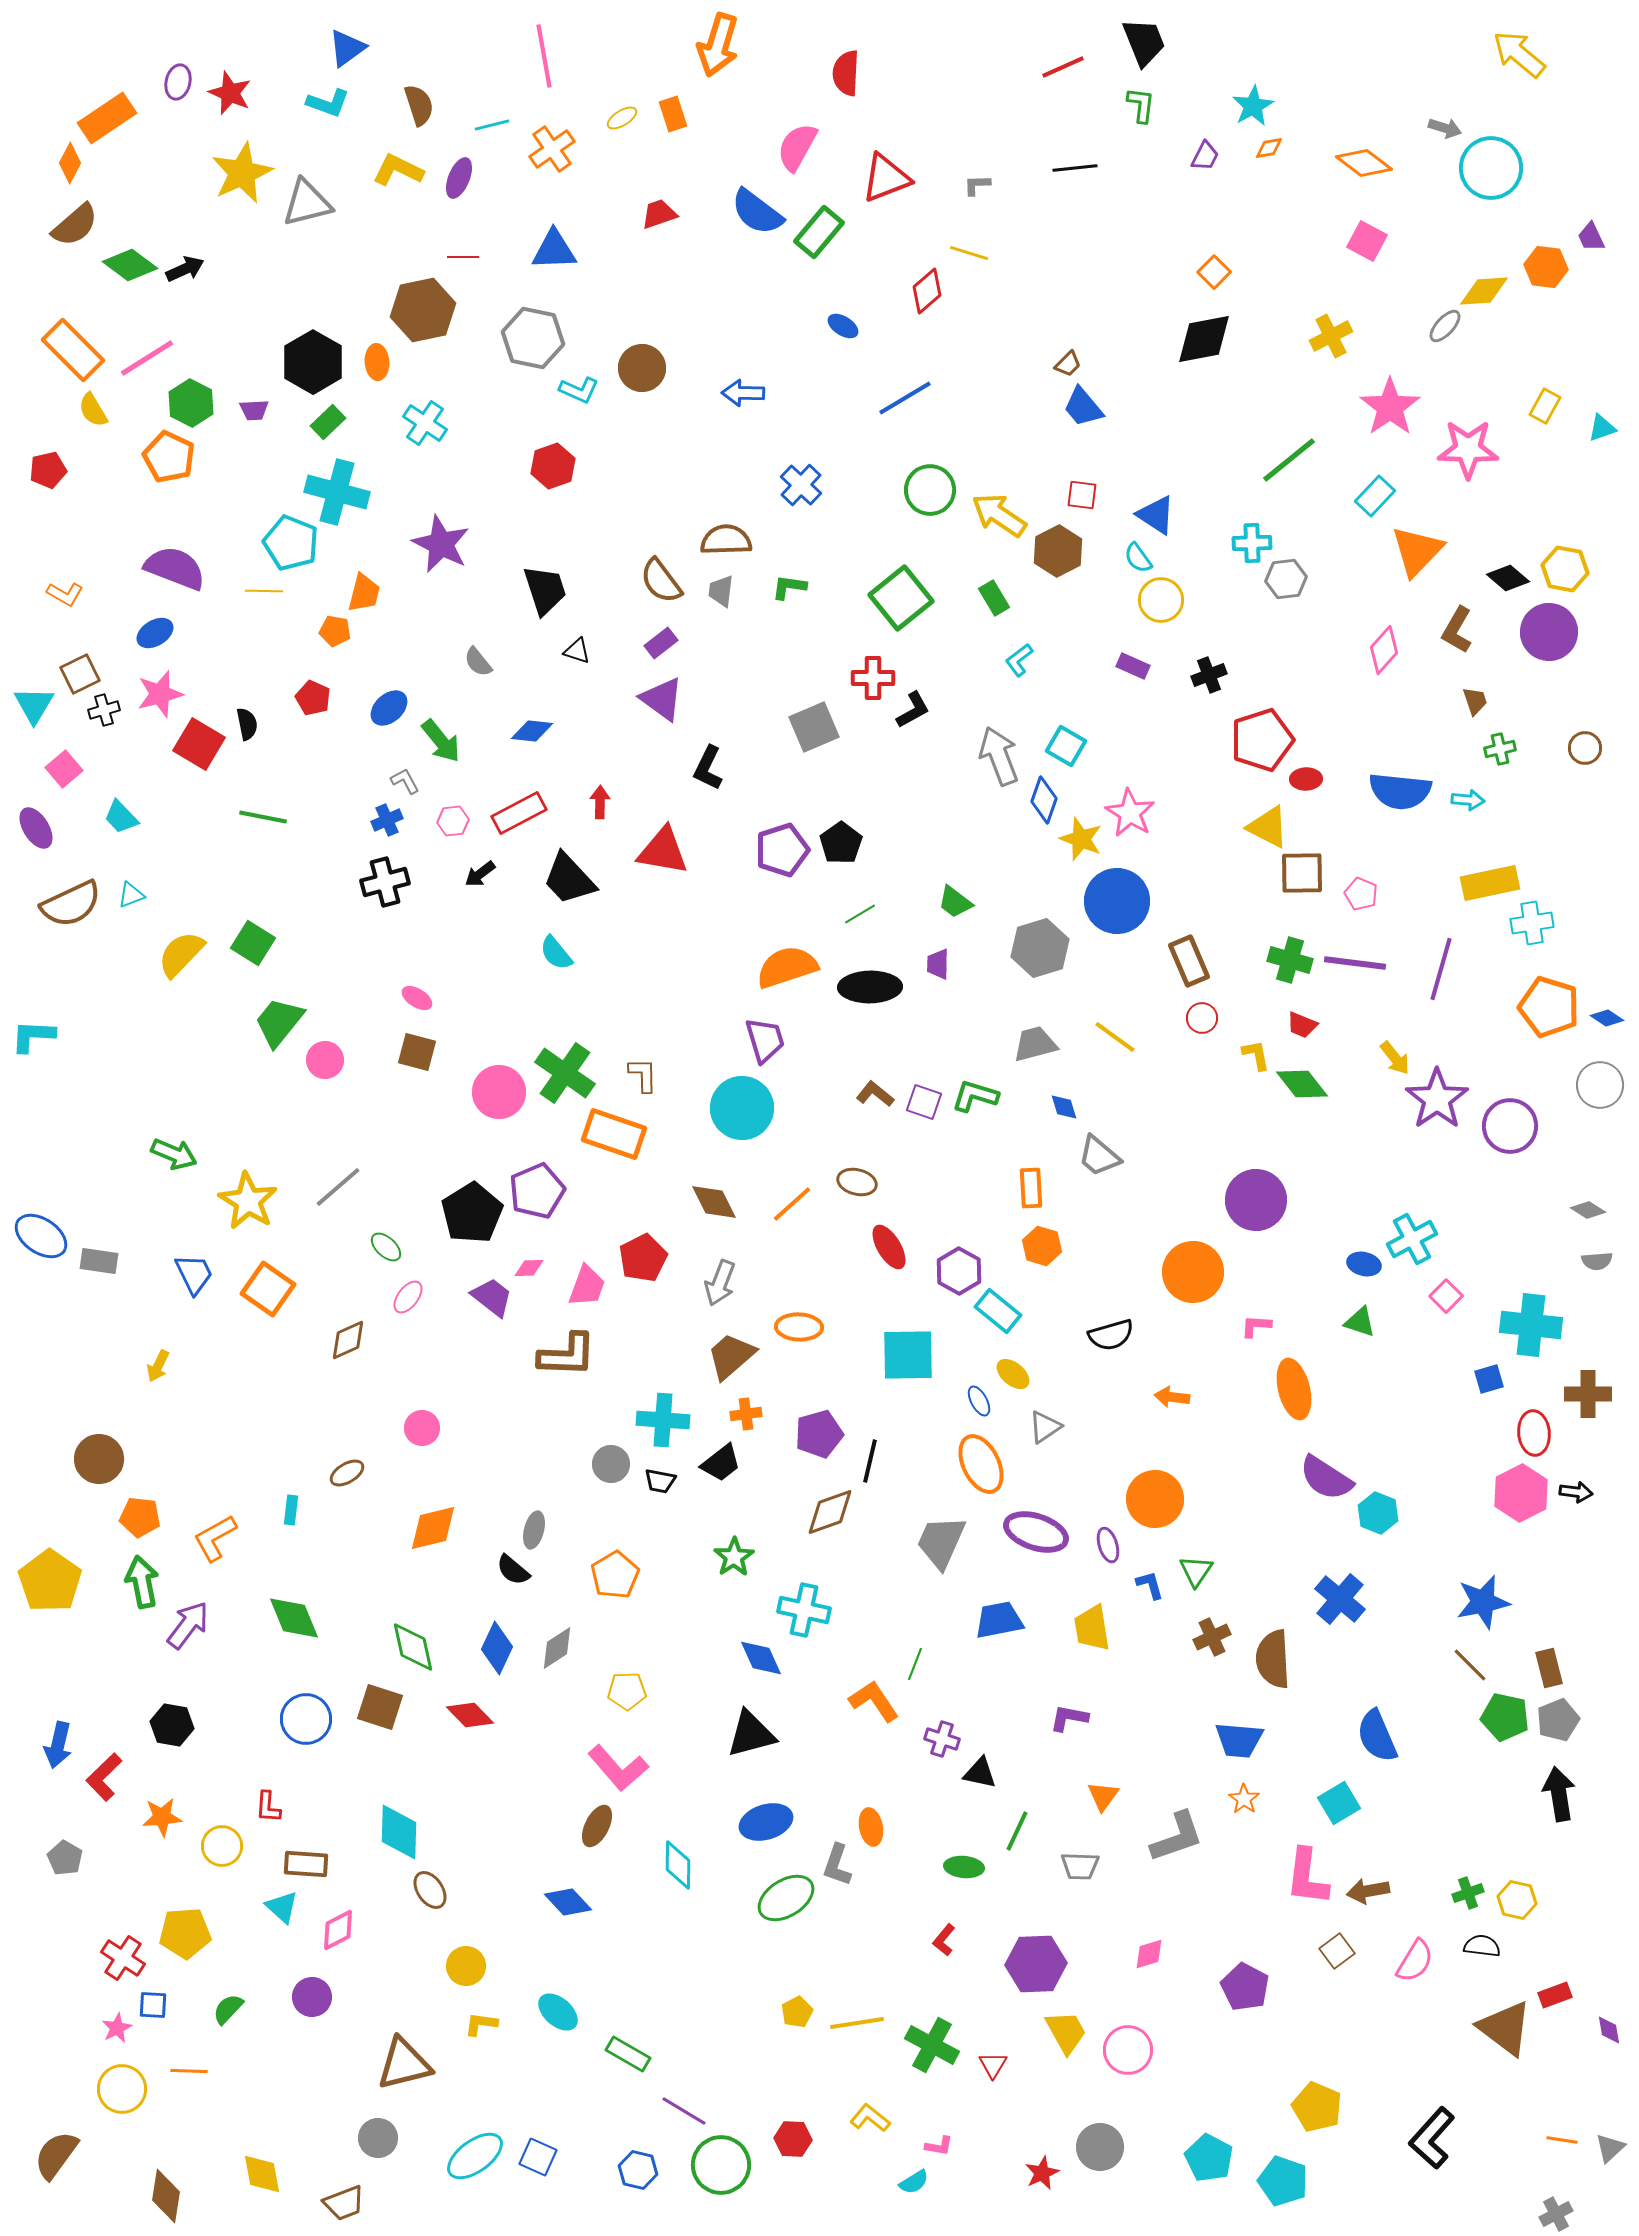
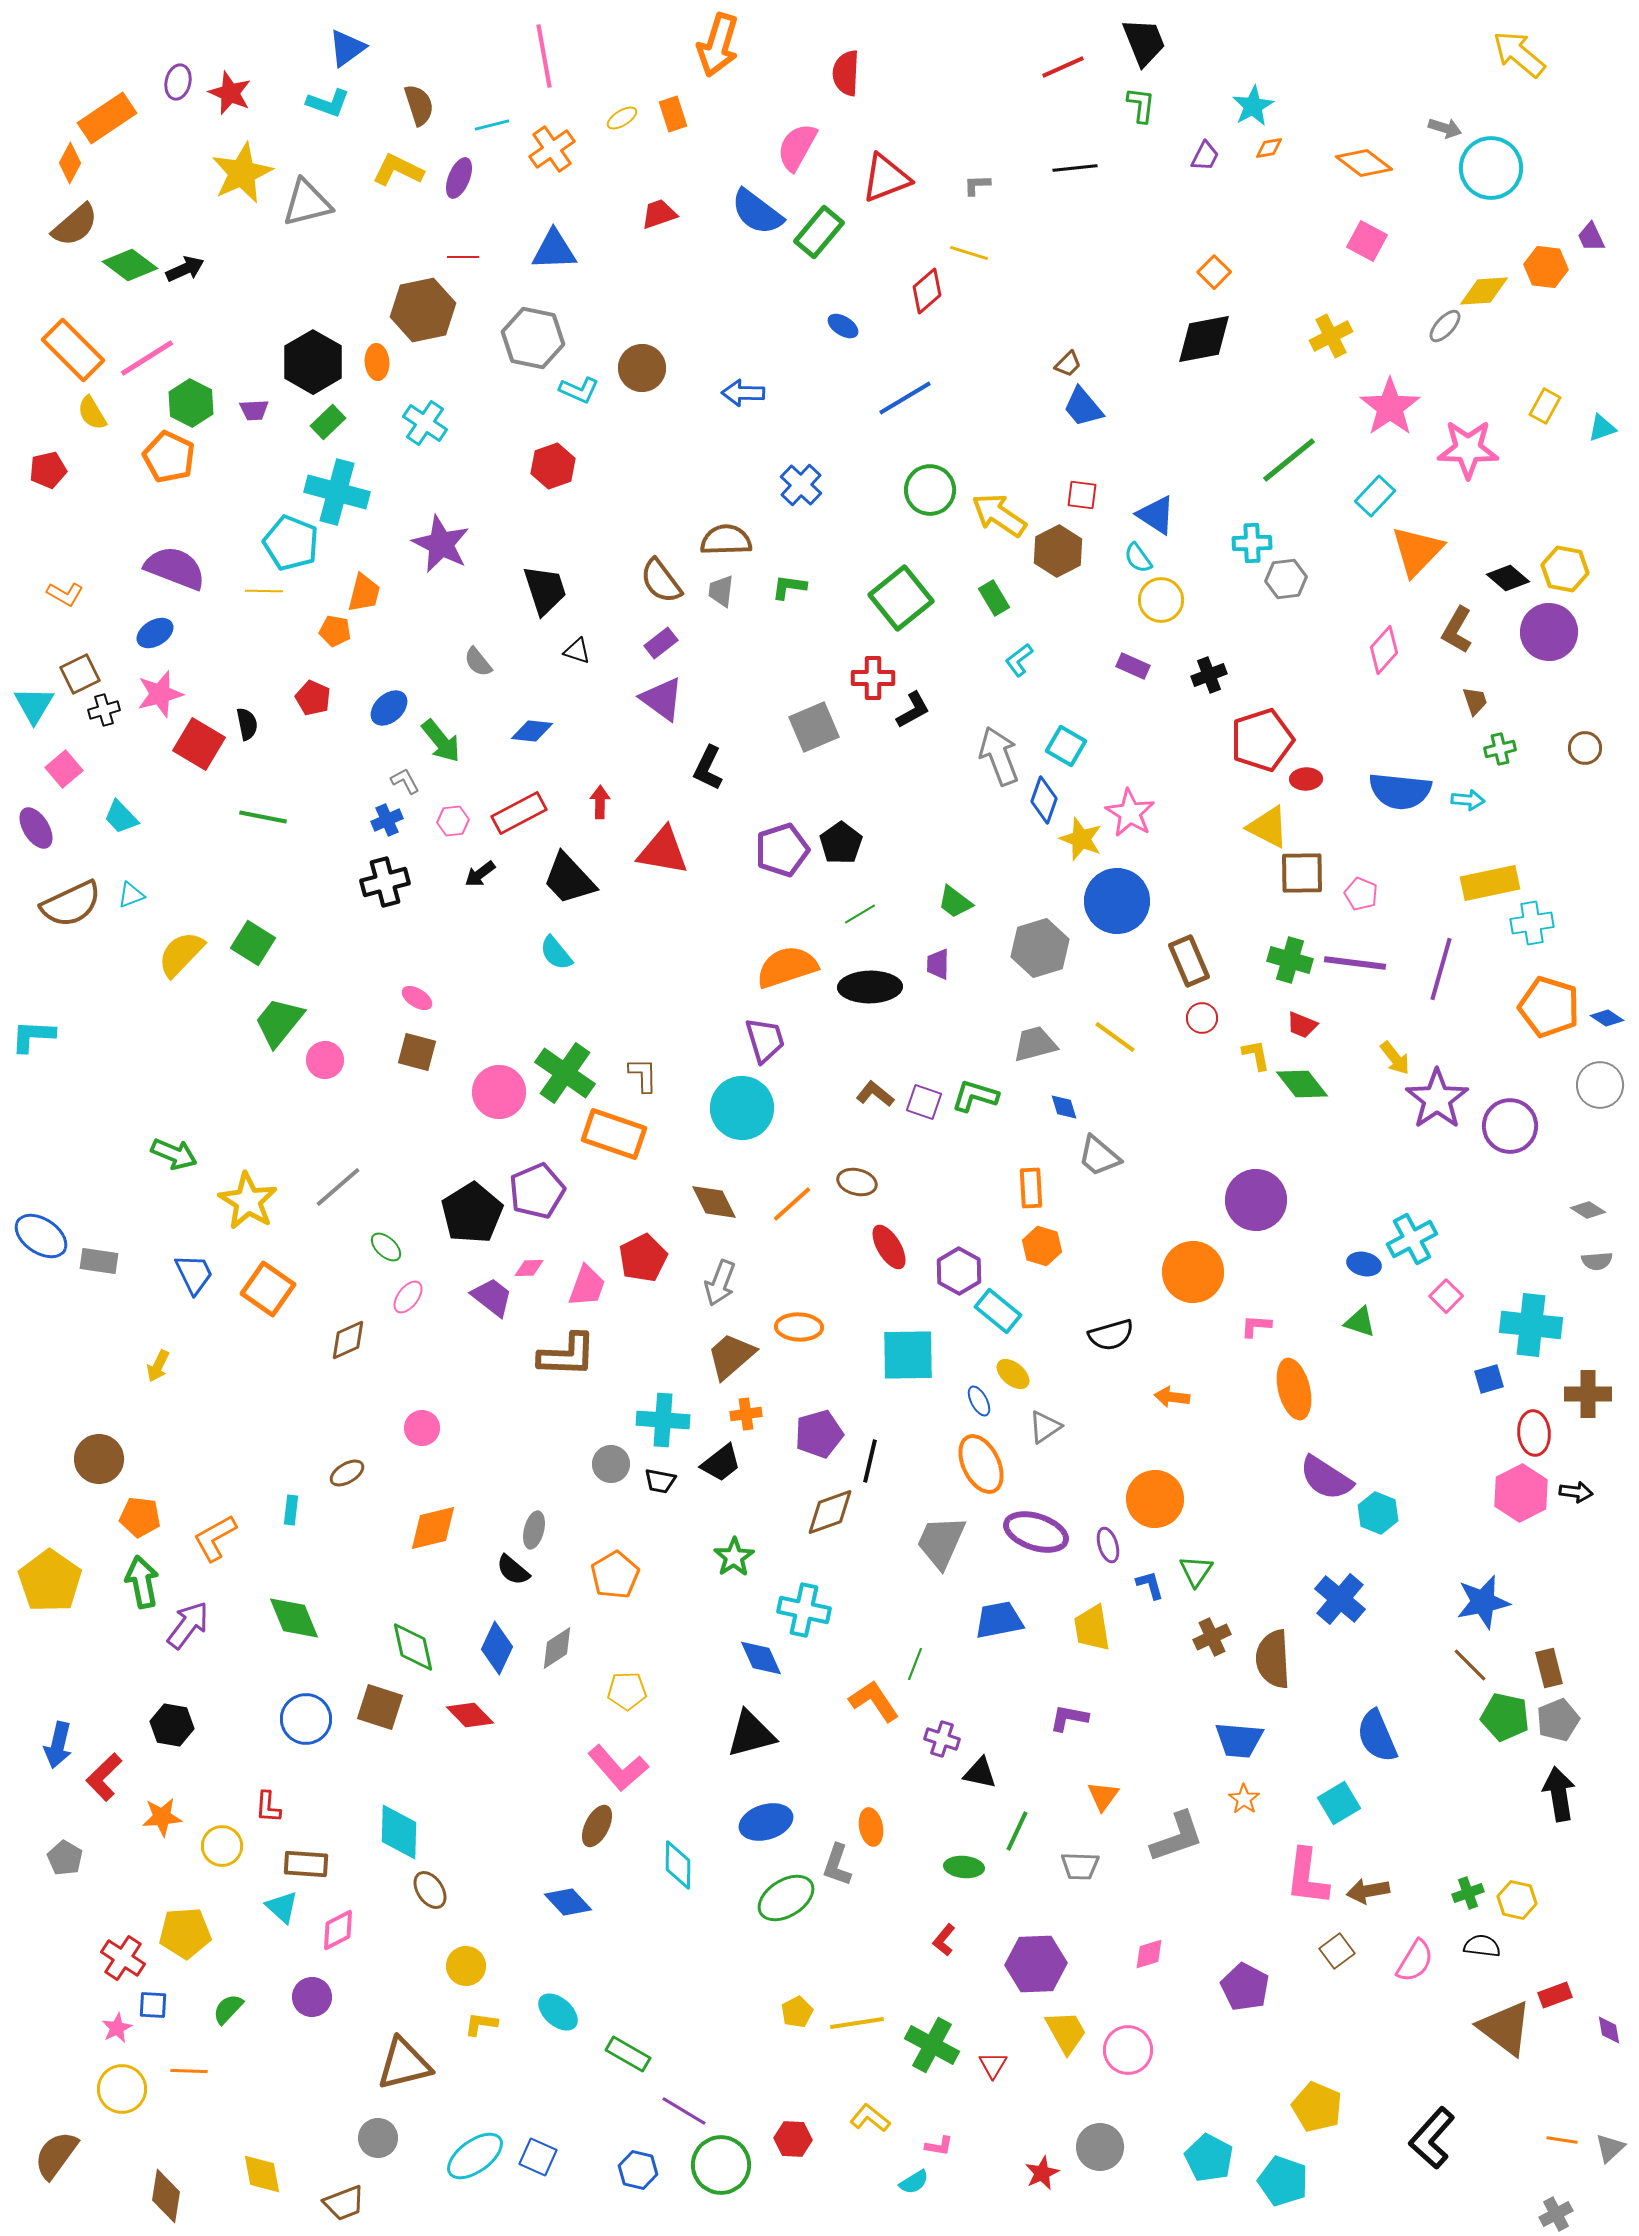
yellow semicircle at (93, 410): moved 1 px left, 3 px down
